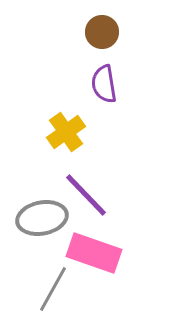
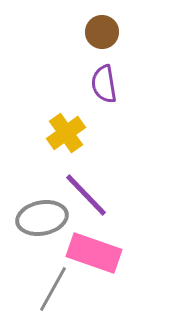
yellow cross: moved 1 px down
